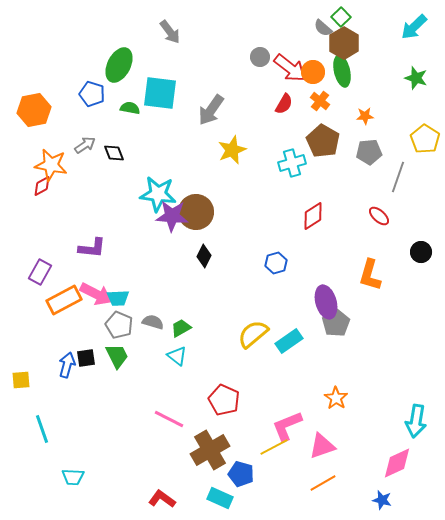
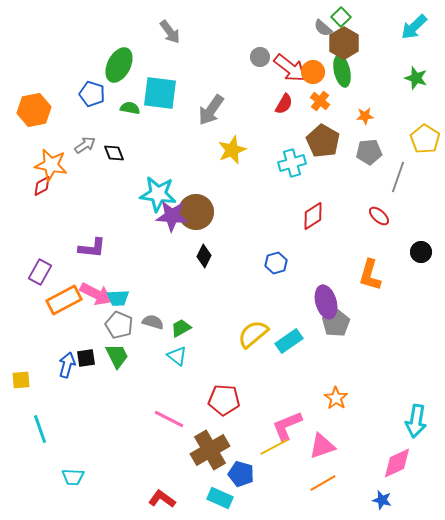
red pentagon at (224, 400): rotated 20 degrees counterclockwise
cyan line at (42, 429): moved 2 px left
